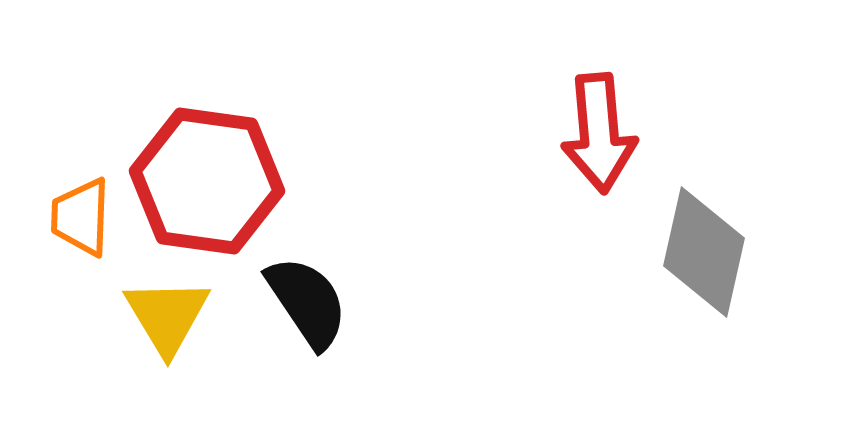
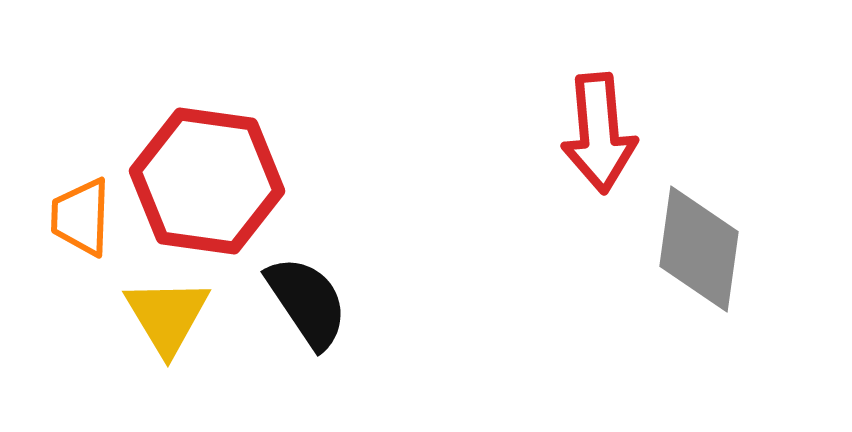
gray diamond: moved 5 px left, 3 px up; rotated 5 degrees counterclockwise
